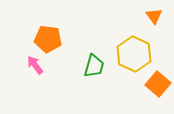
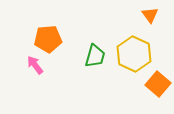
orange triangle: moved 4 px left, 1 px up
orange pentagon: rotated 12 degrees counterclockwise
green trapezoid: moved 1 px right, 10 px up
